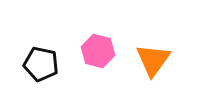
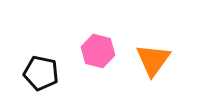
black pentagon: moved 9 px down
